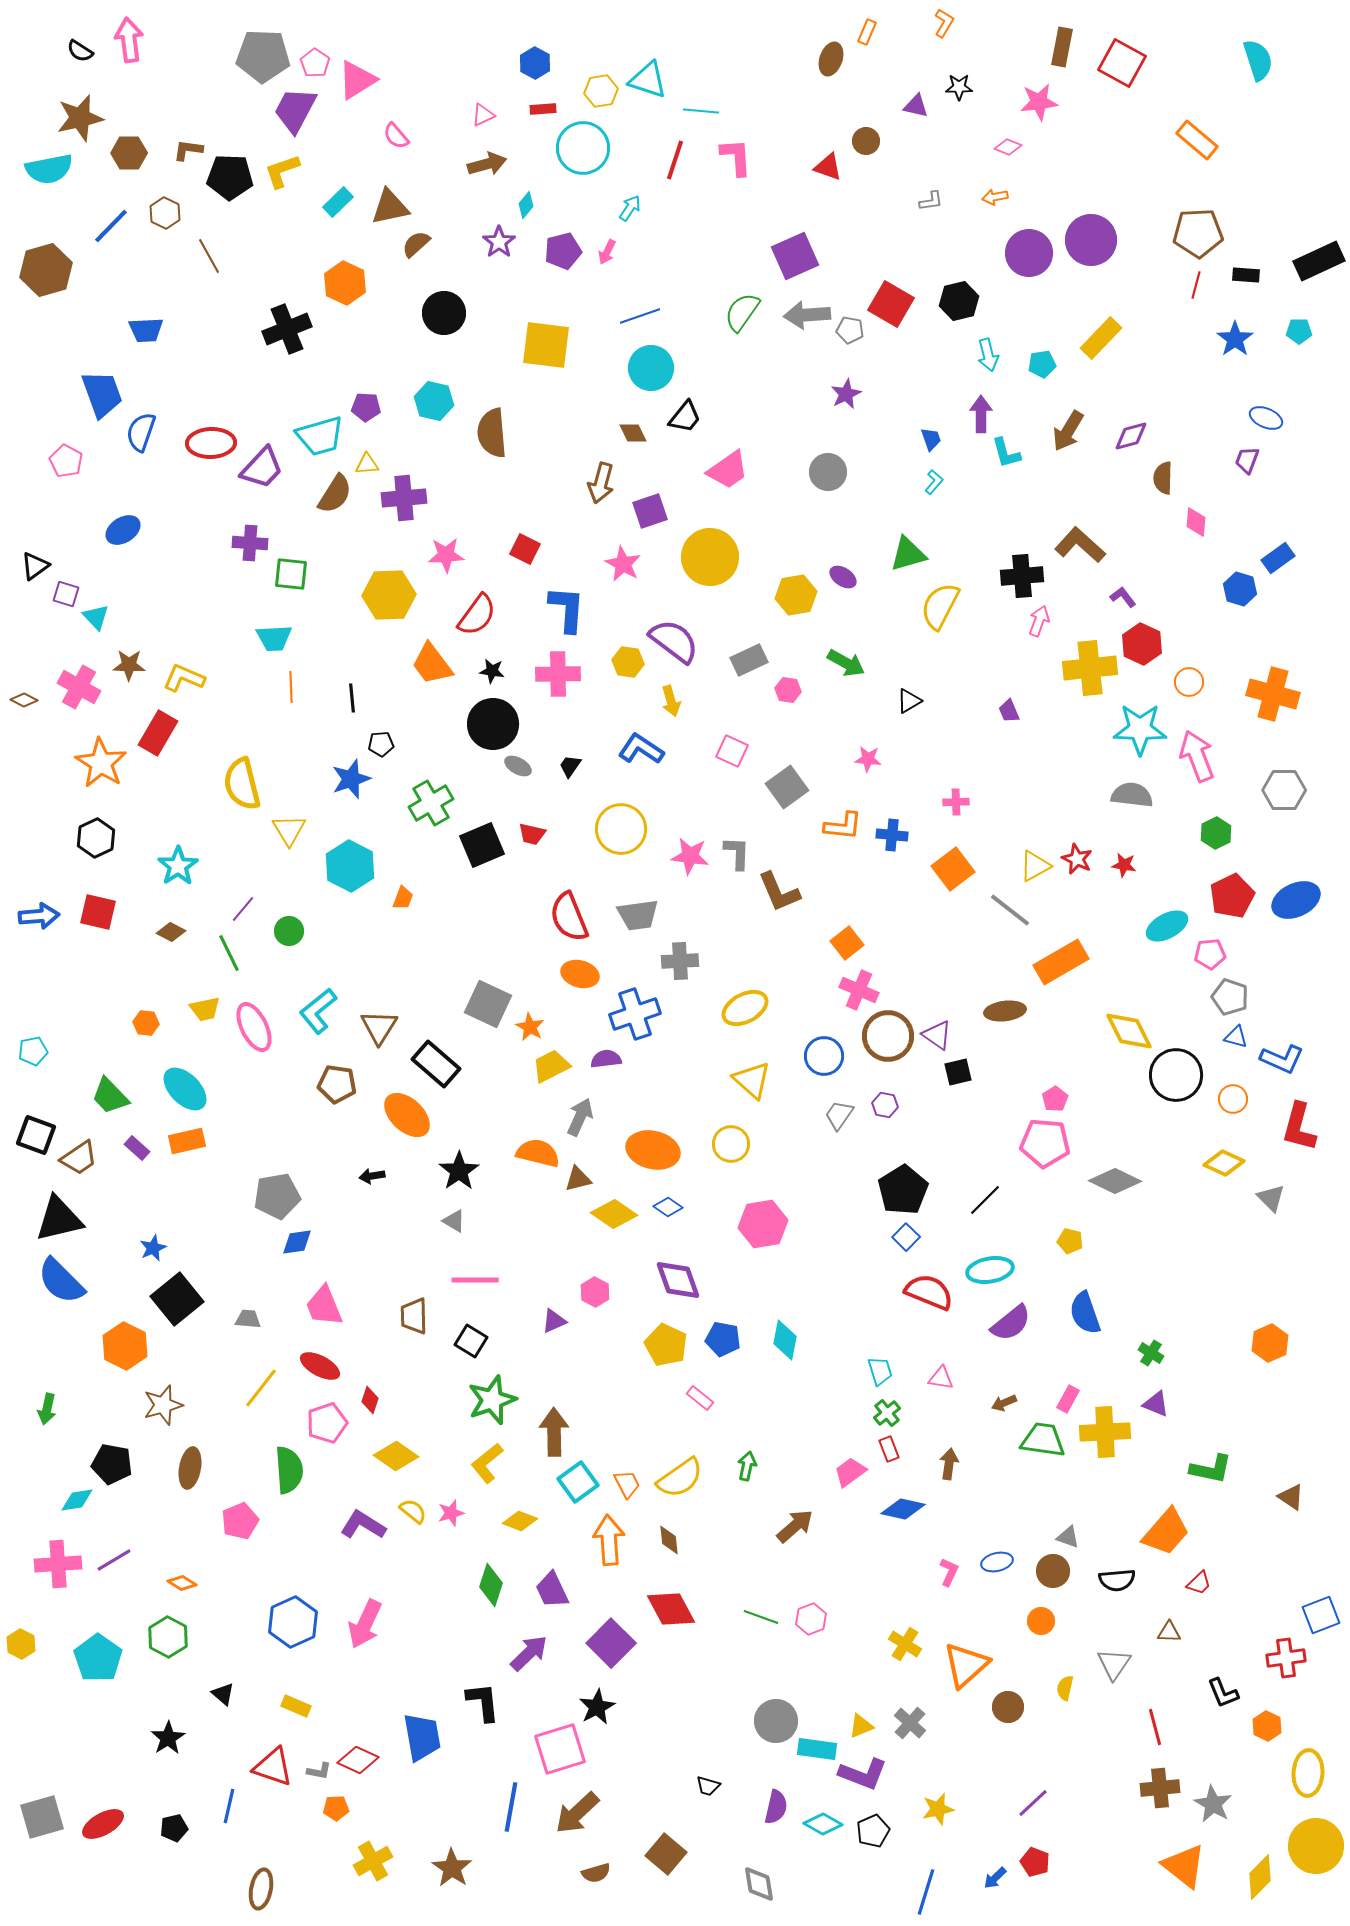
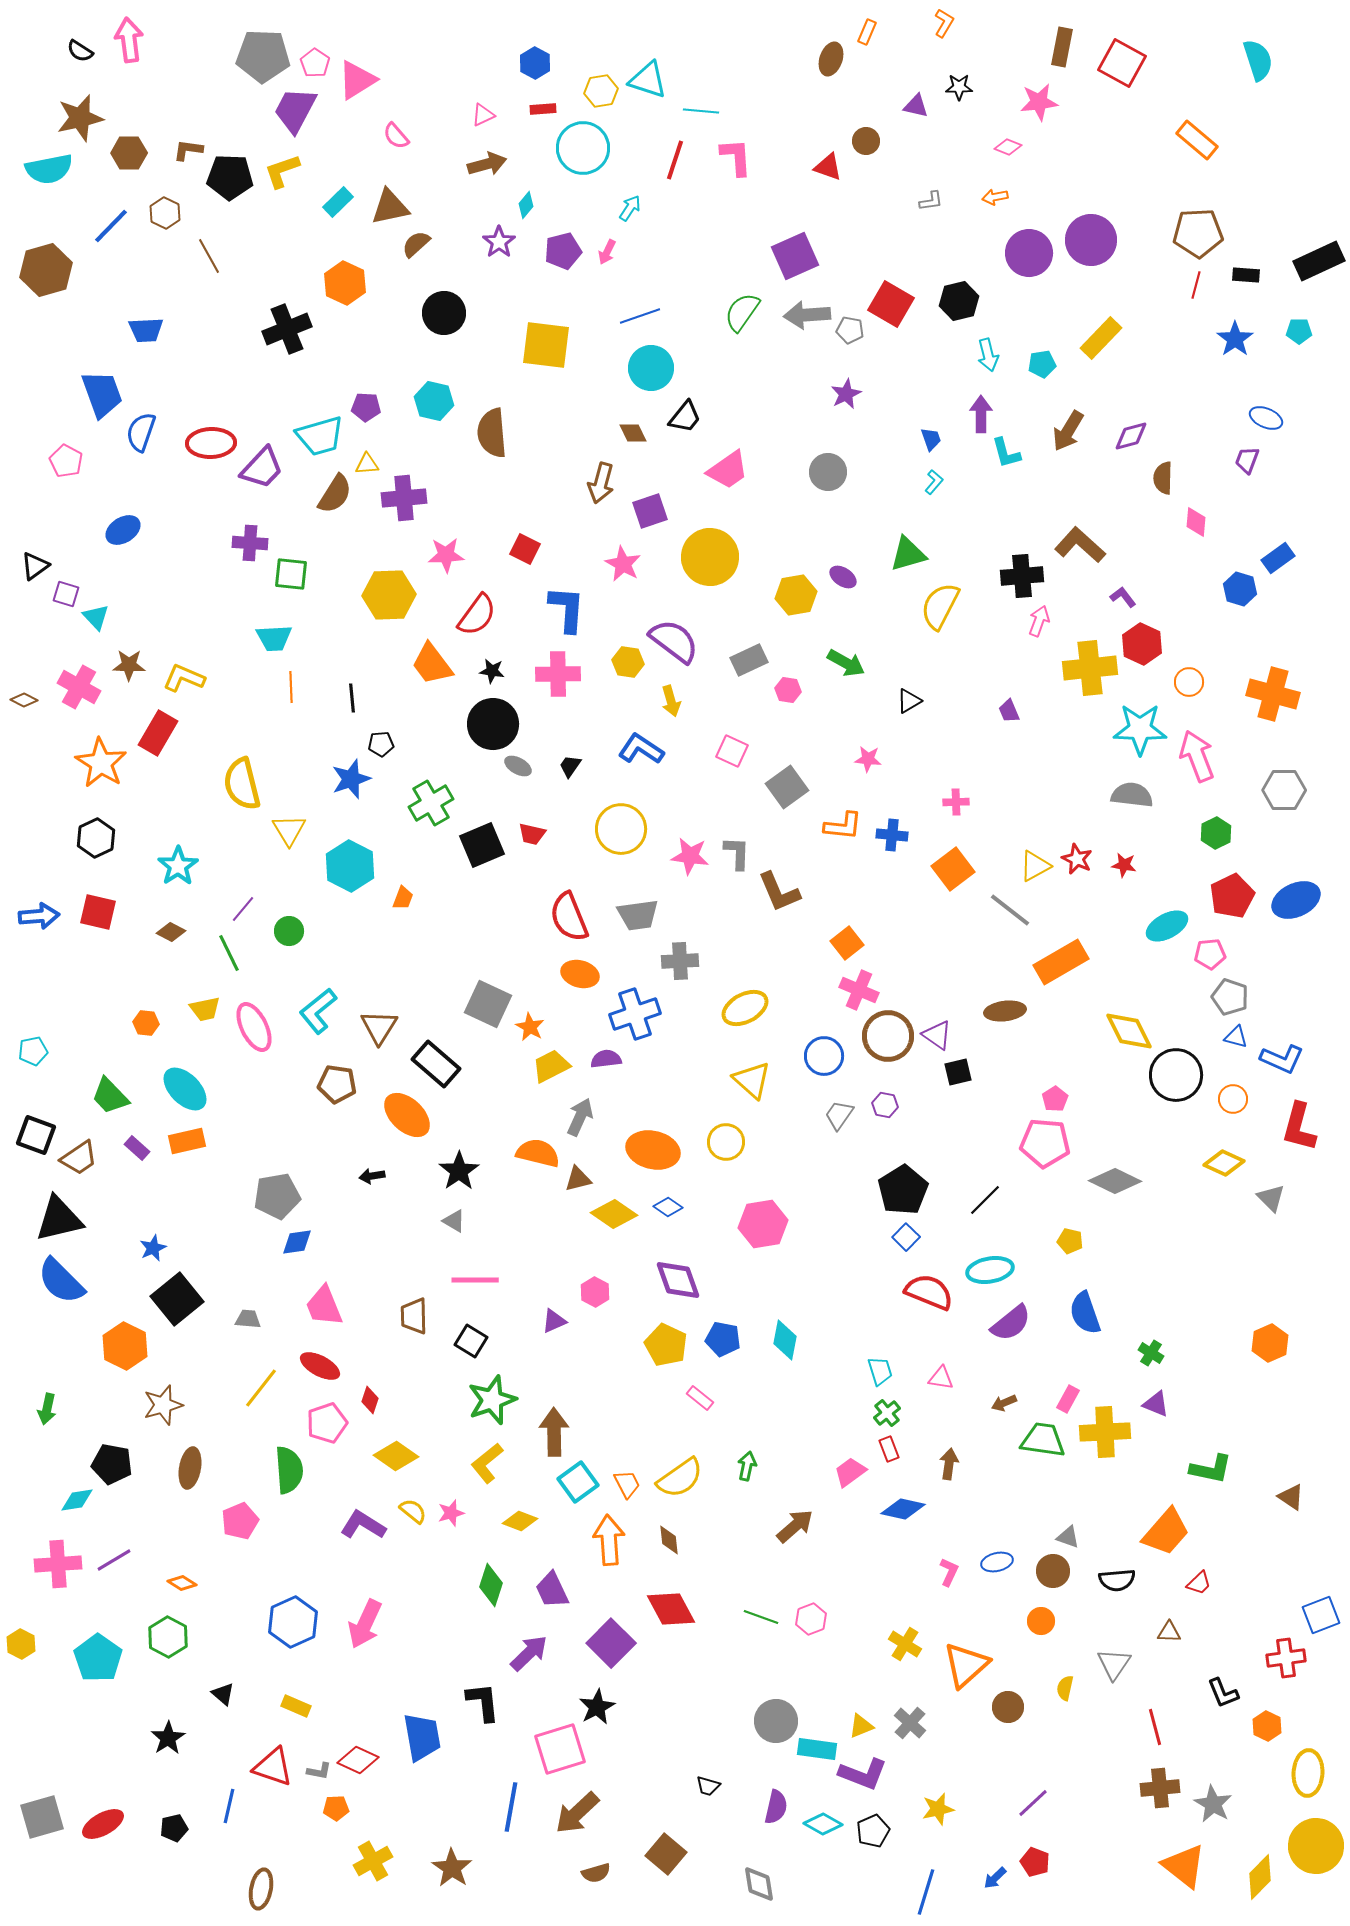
yellow circle at (731, 1144): moved 5 px left, 2 px up
